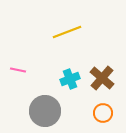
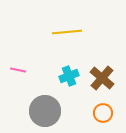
yellow line: rotated 16 degrees clockwise
cyan cross: moved 1 px left, 3 px up
